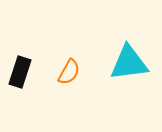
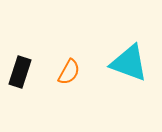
cyan triangle: rotated 27 degrees clockwise
